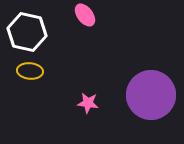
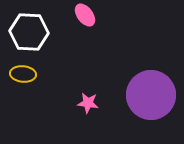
white hexagon: moved 2 px right; rotated 9 degrees counterclockwise
yellow ellipse: moved 7 px left, 3 px down
